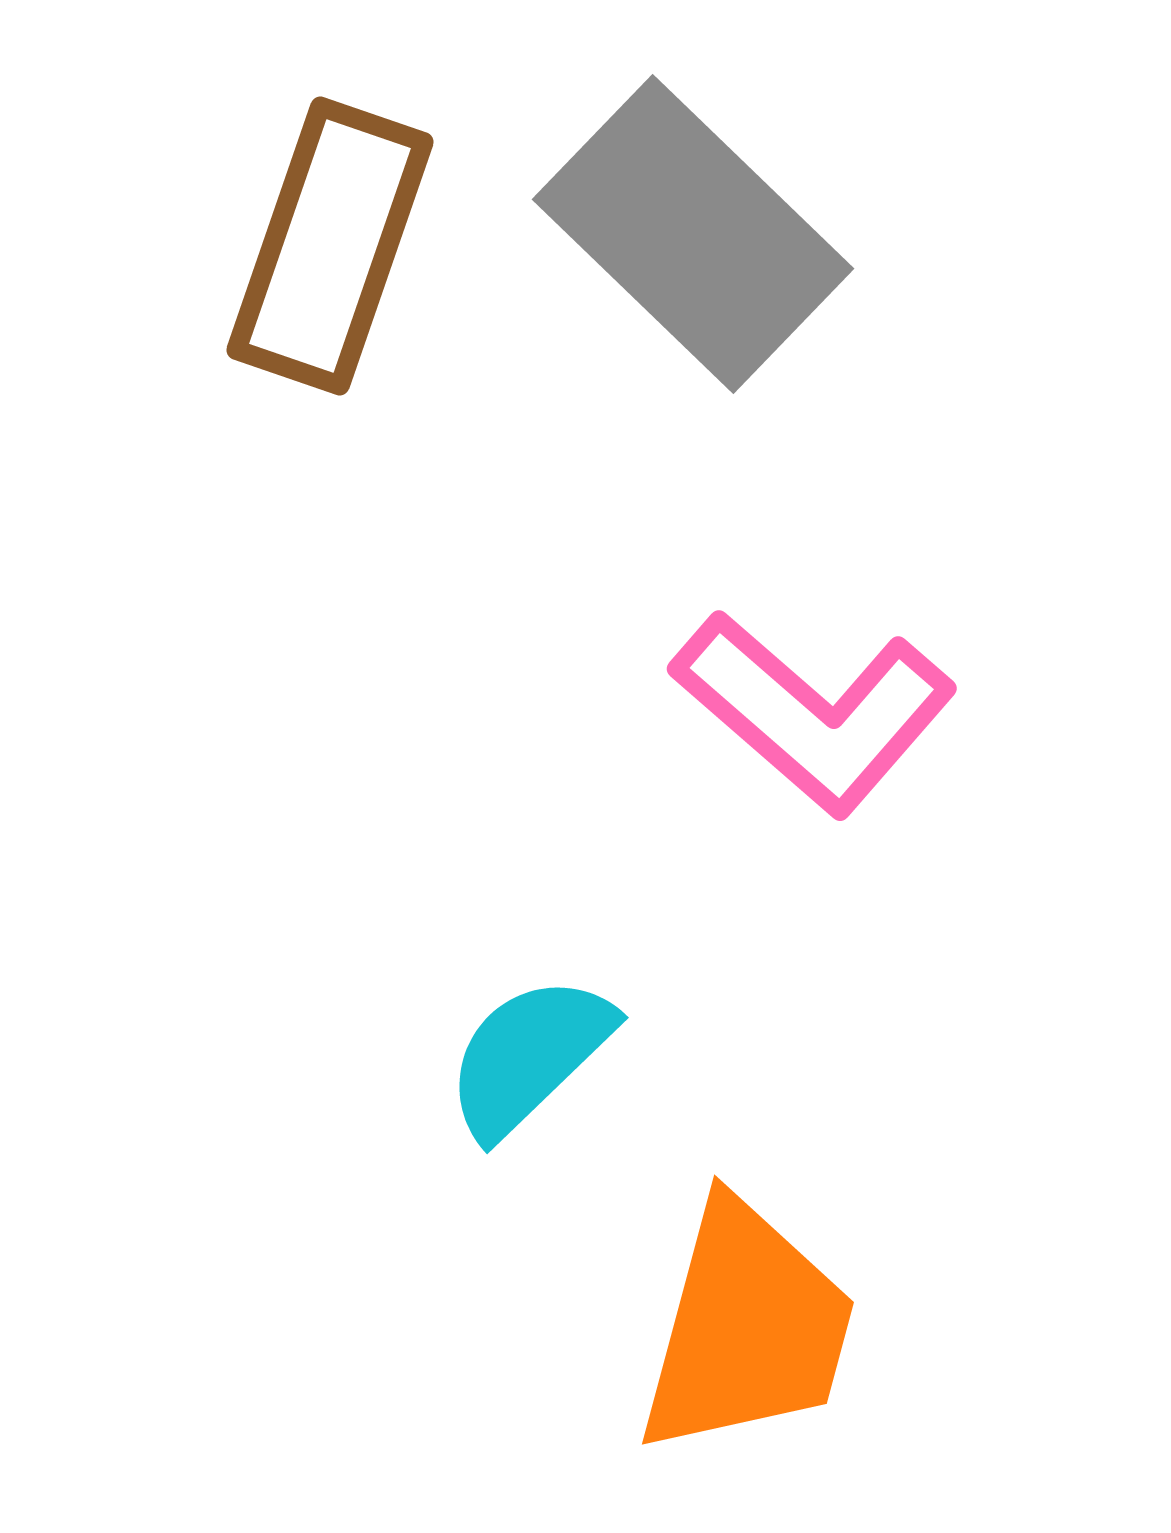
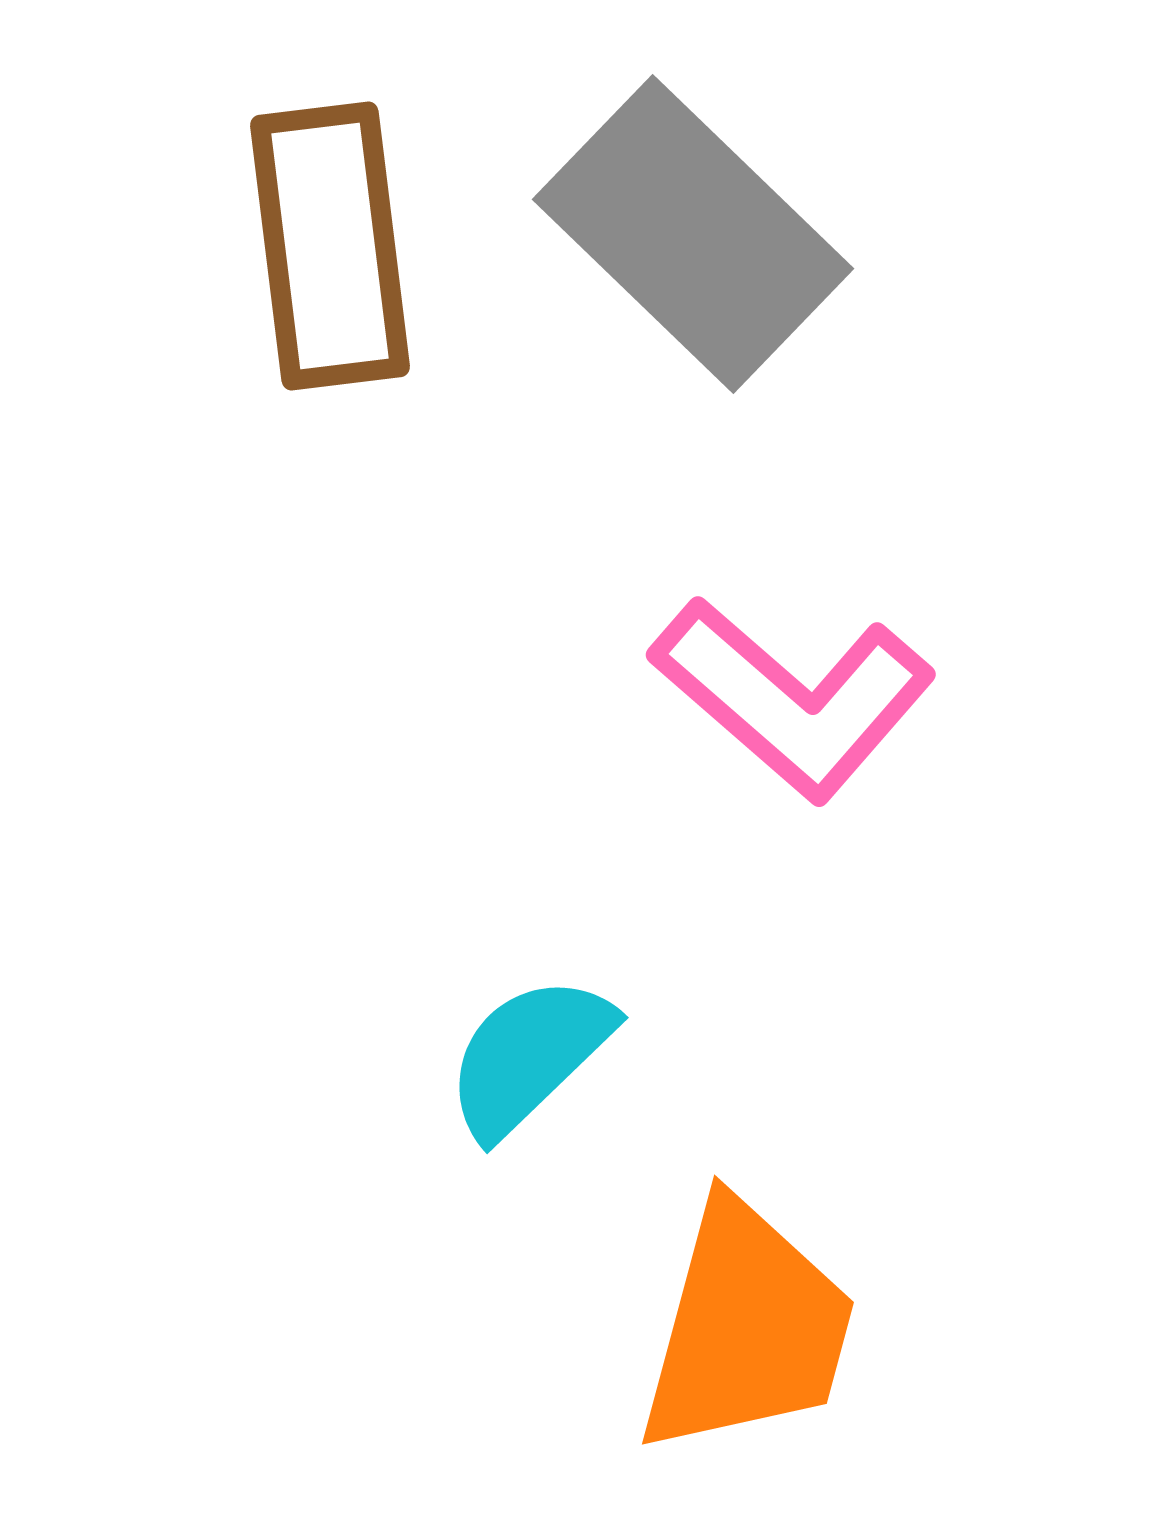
brown rectangle: rotated 26 degrees counterclockwise
pink L-shape: moved 21 px left, 14 px up
